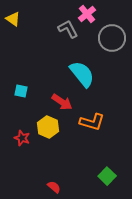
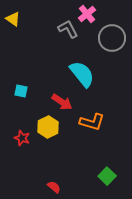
yellow hexagon: rotated 10 degrees clockwise
